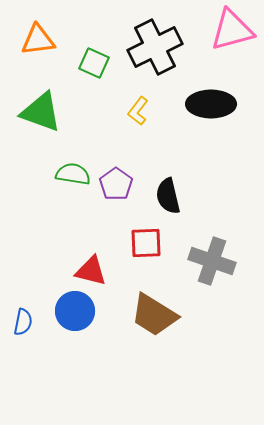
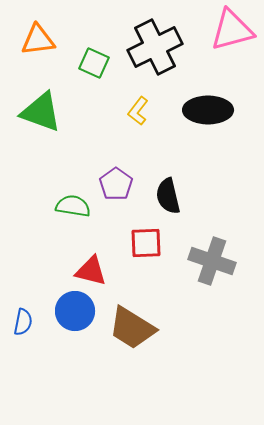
black ellipse: moved 3 px left, 6 px down
green semicircle: moved 32 px down
brown trapezoid: moved 22 px left, 13 px down
